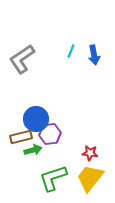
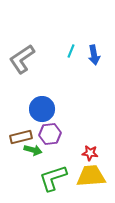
blue circle: moved 6 px right, 10 px up
green arrow: rotated 30 degrees clockwise
yellow trapezoid: moved 1 px right, 2 px up; rotated 48 degrees clockwise
